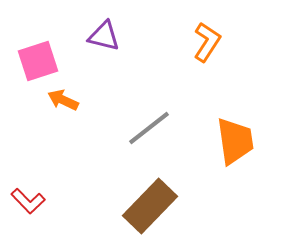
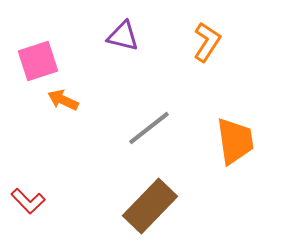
purple triangle: moved 19 px right
